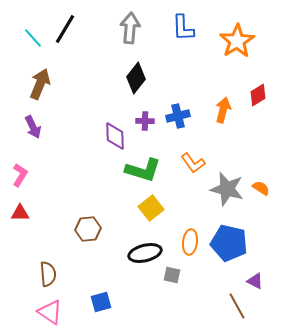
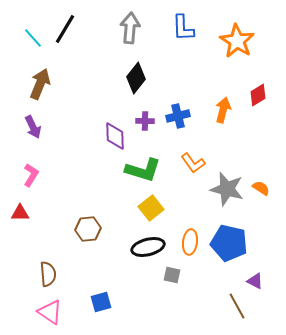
orange star: rotated 8 degrees counterclockwise
pink L-shape: moved 11 px right
black ellipse: moved 3 px right, 6 px up
